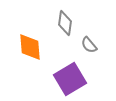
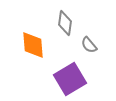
orange diamond: moved 3 px right, 2 px up
